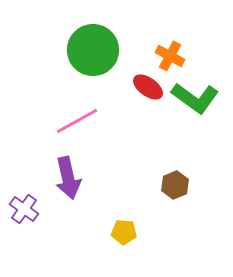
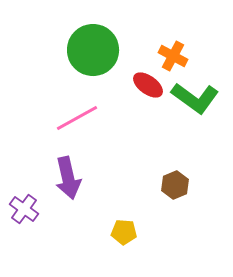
orange cross: moved 3 px right
red ellipse: moved 2 px up
pink line: moved 3 px up
